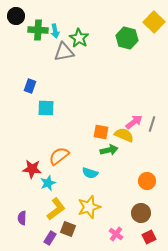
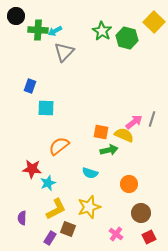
cyan arrow: rotated 72 degrees clockwise
green star: moved 23 px right, 7 px up
gray triangle: rotated 35 degrees counterclockwise
gray line: moved 5 px up
orange semicircle: moved 10 px up
orange circle: moved 18 px left, 3 px down
yellow L-shape: rotated 10 degrees clockwise
